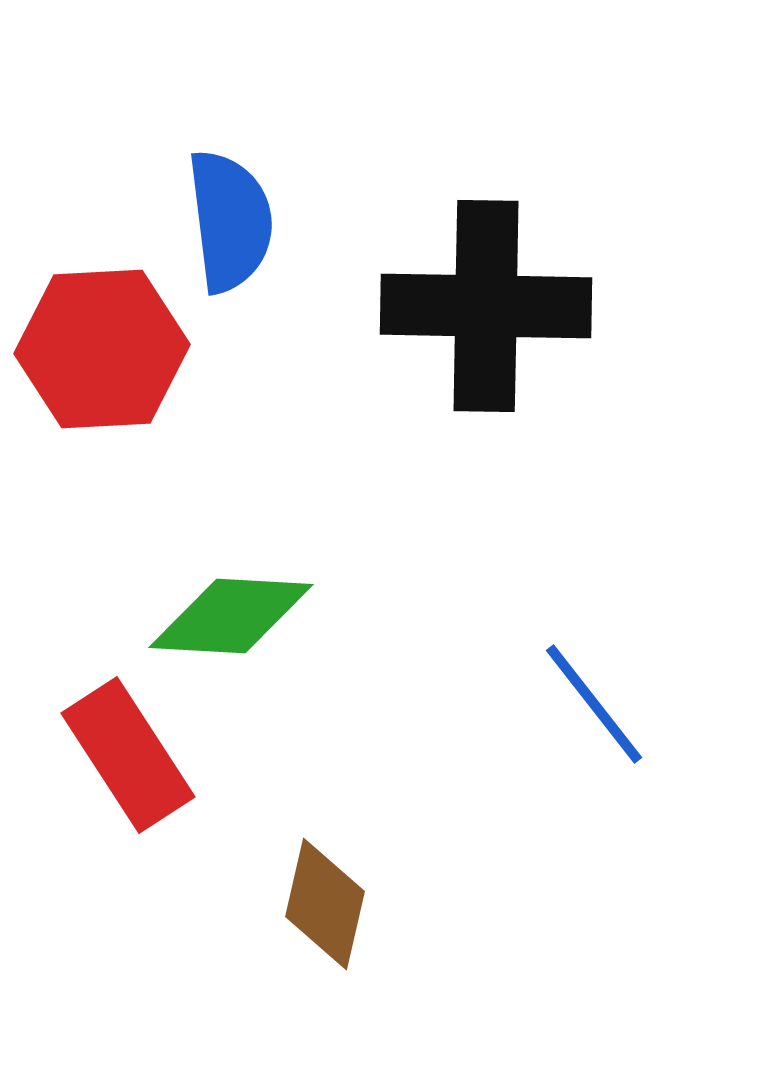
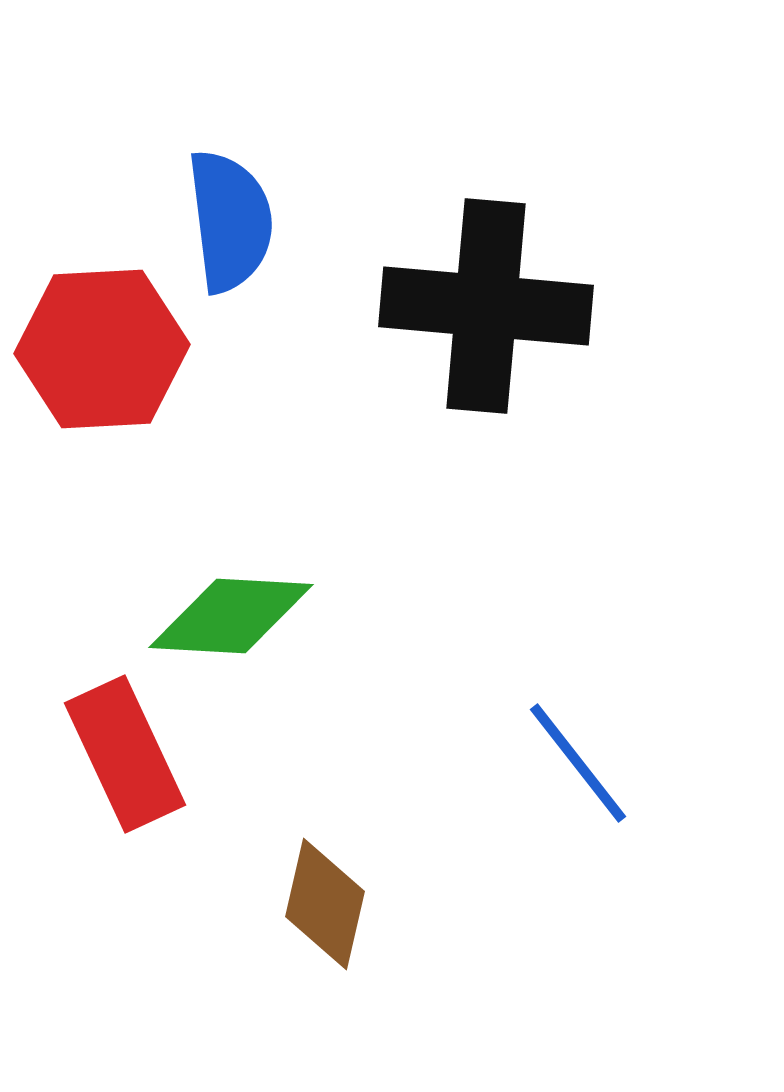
black cross: rotated 4 degrees clockwise
blue line: moved 16 px left, 59 px down
red rectangle: moved 3 px left, 1 px up; rotated 8 degrees clockwise
